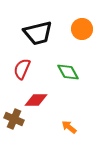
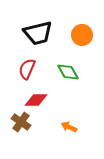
orange circle: moved 6 px down
red semicircle: moved 5 px right
brown cross: moved 7 px right, 3 px down; rotated 12 degrees clockwise
orange arrow: rotated 14 degrees counterclockwise
